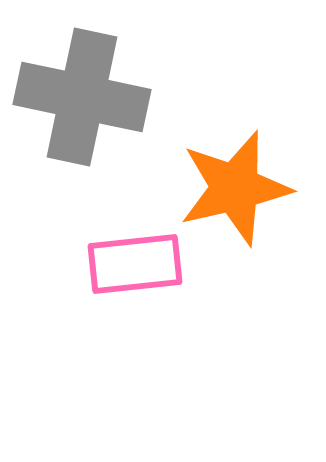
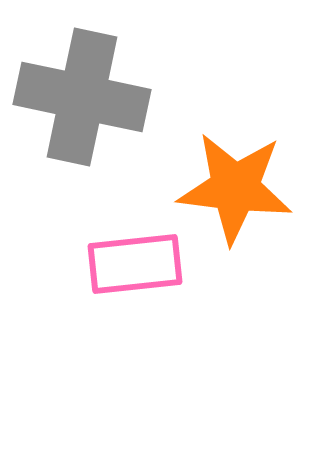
orange star: rotated 20 degrees clockwise
